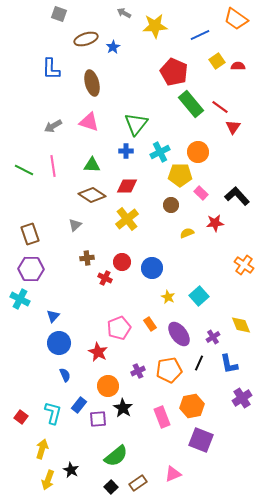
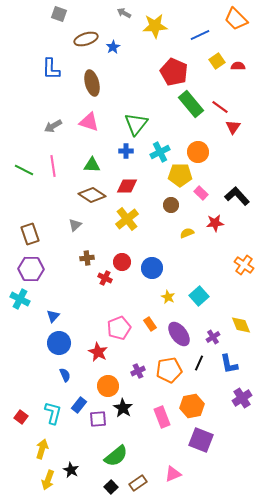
orange trapezoid at (236, 19): rotated 10 degrees clockwise
